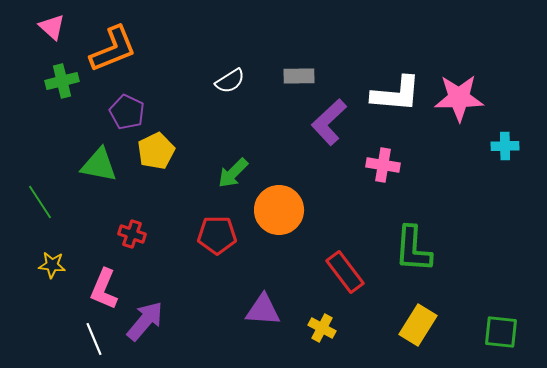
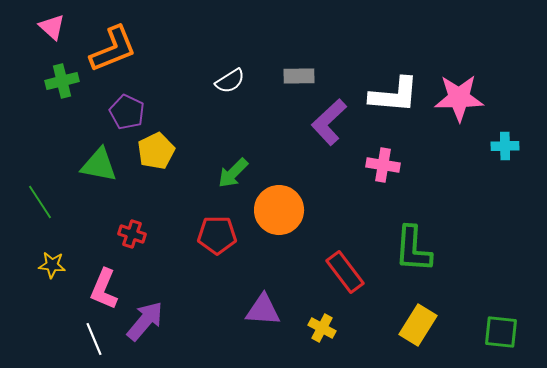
white L-shape: moved 2 px left, 1 px down
